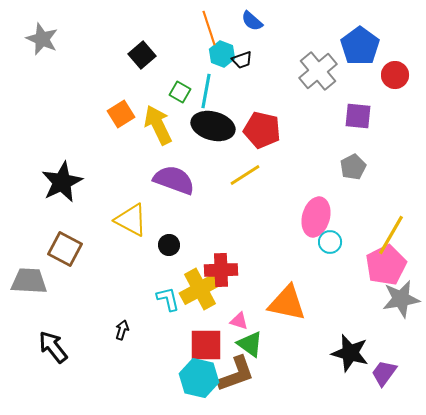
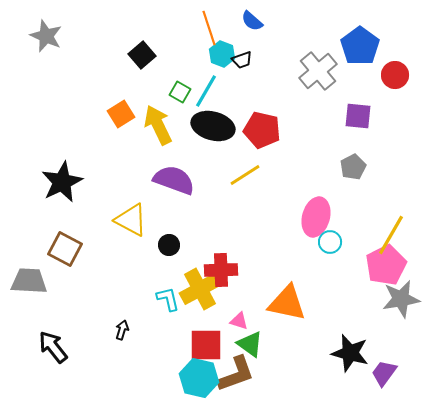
gray star at (42, 39): moved 4 px right, 3 px up
cyan line at (206, 91): rotated 20 degrees clockwise
